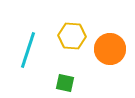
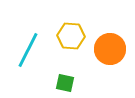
yellow hexagon: moved 1 px left
cyan line: rotated 9 degrees clockwise
